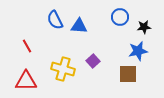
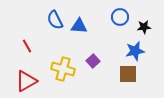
blue star: moved 3 px left
red triangle: rotated 30 degrees counterclockwise
